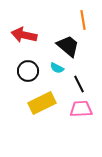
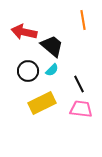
red arrow: moved 3 px up
black trapezoid: moved 16 px left
cyan semicircle: moved 5 px left, 2 px down; rotated 72 degrees counterclockwise
pink trapezoid: rotated 10 degrees clockwise
